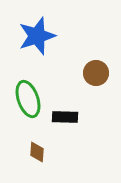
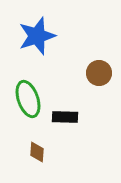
brown circle: moved 3 px right
